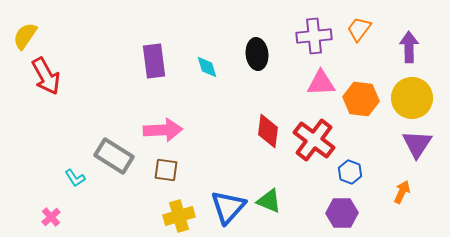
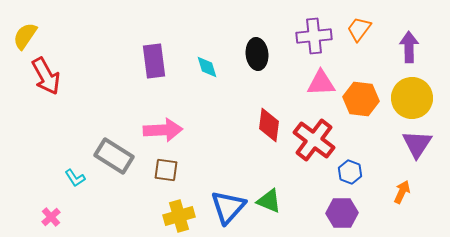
red diamond: moved 1 px right, 6 px up
